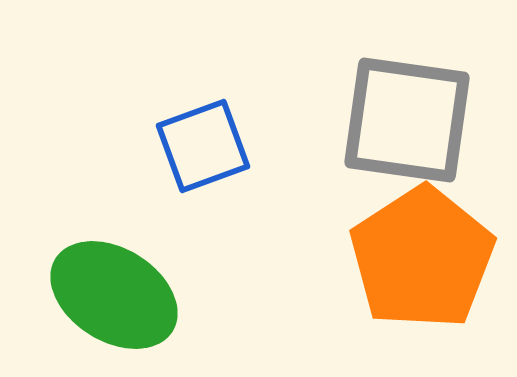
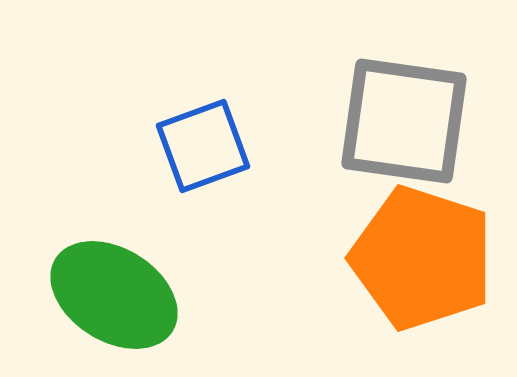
gray square: moved 3 px left, 1 px down
orange pentagon: rotated 21 degrees counterclockwise
